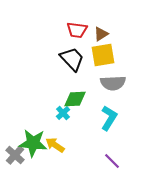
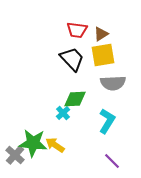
cyan L-shape: moved 2 px left, 3 px down
